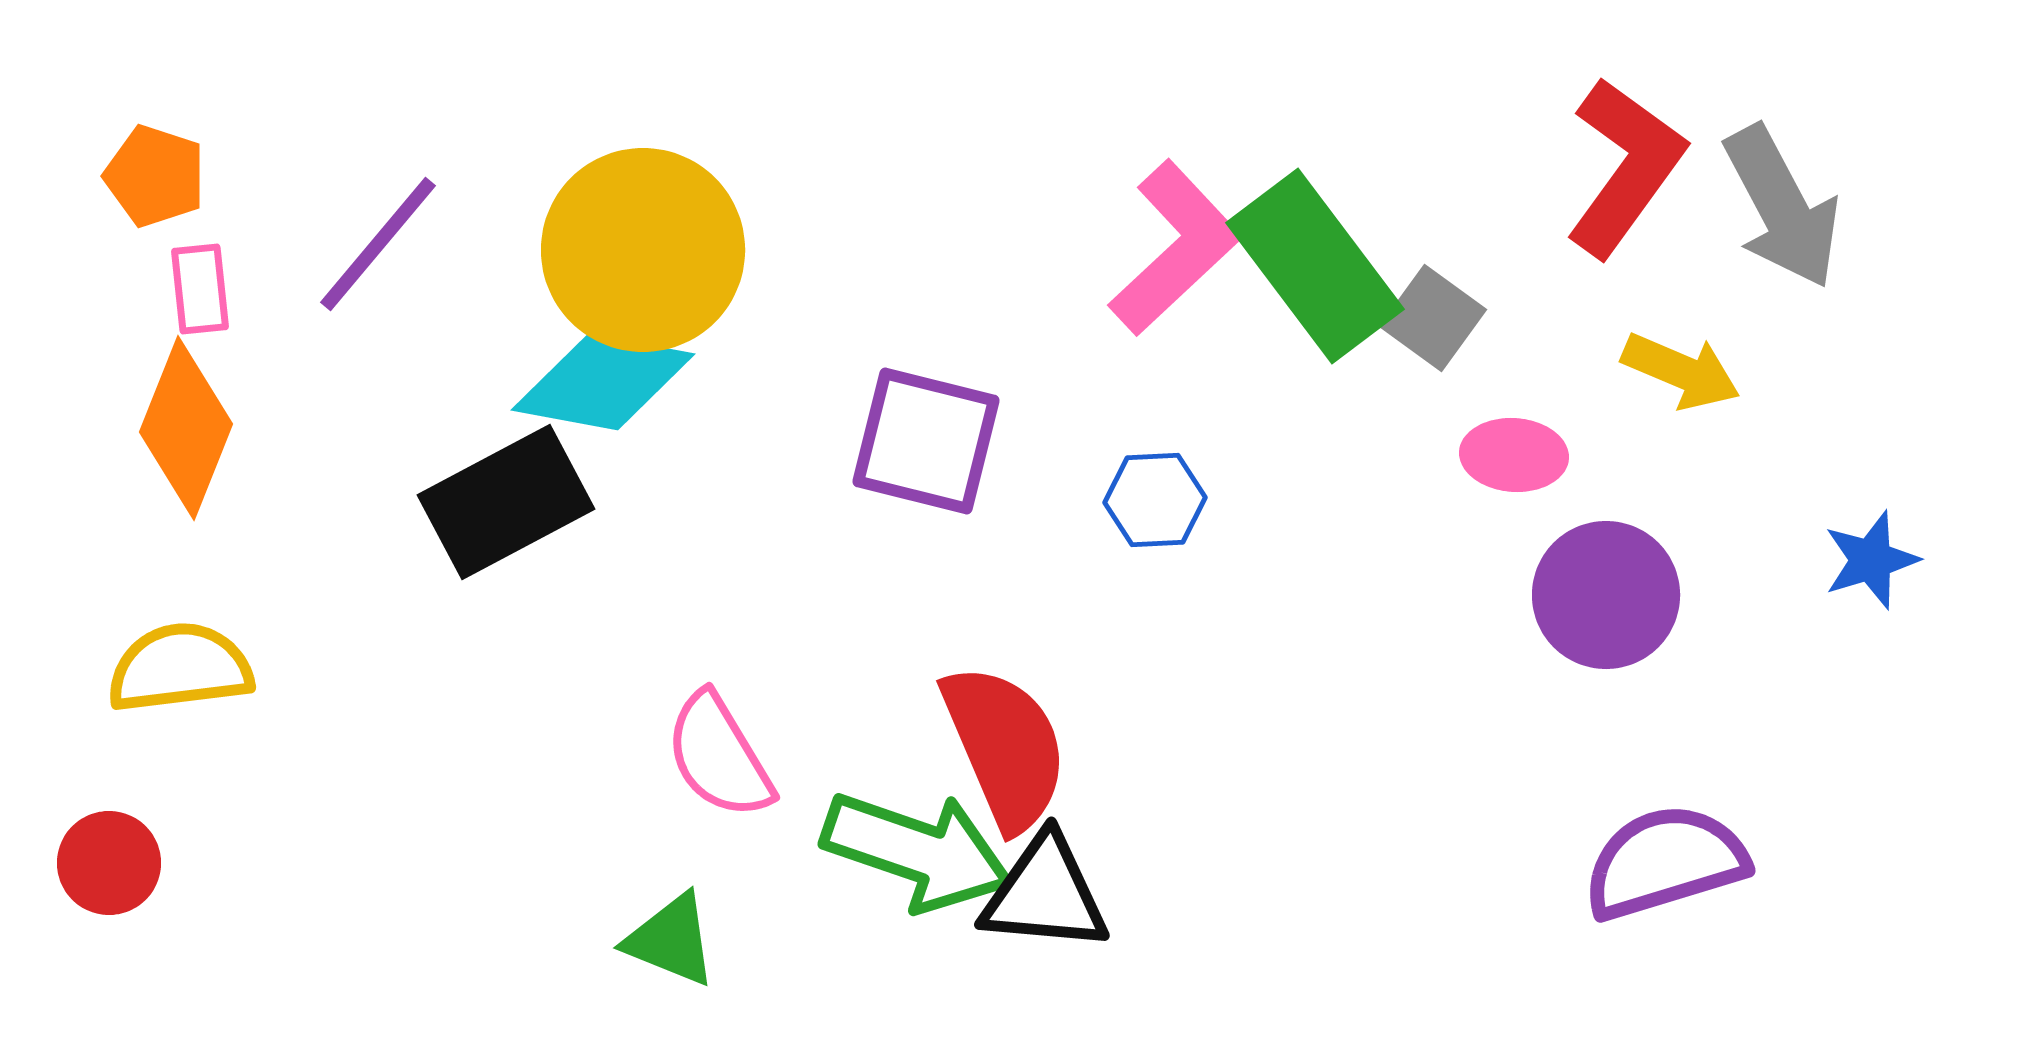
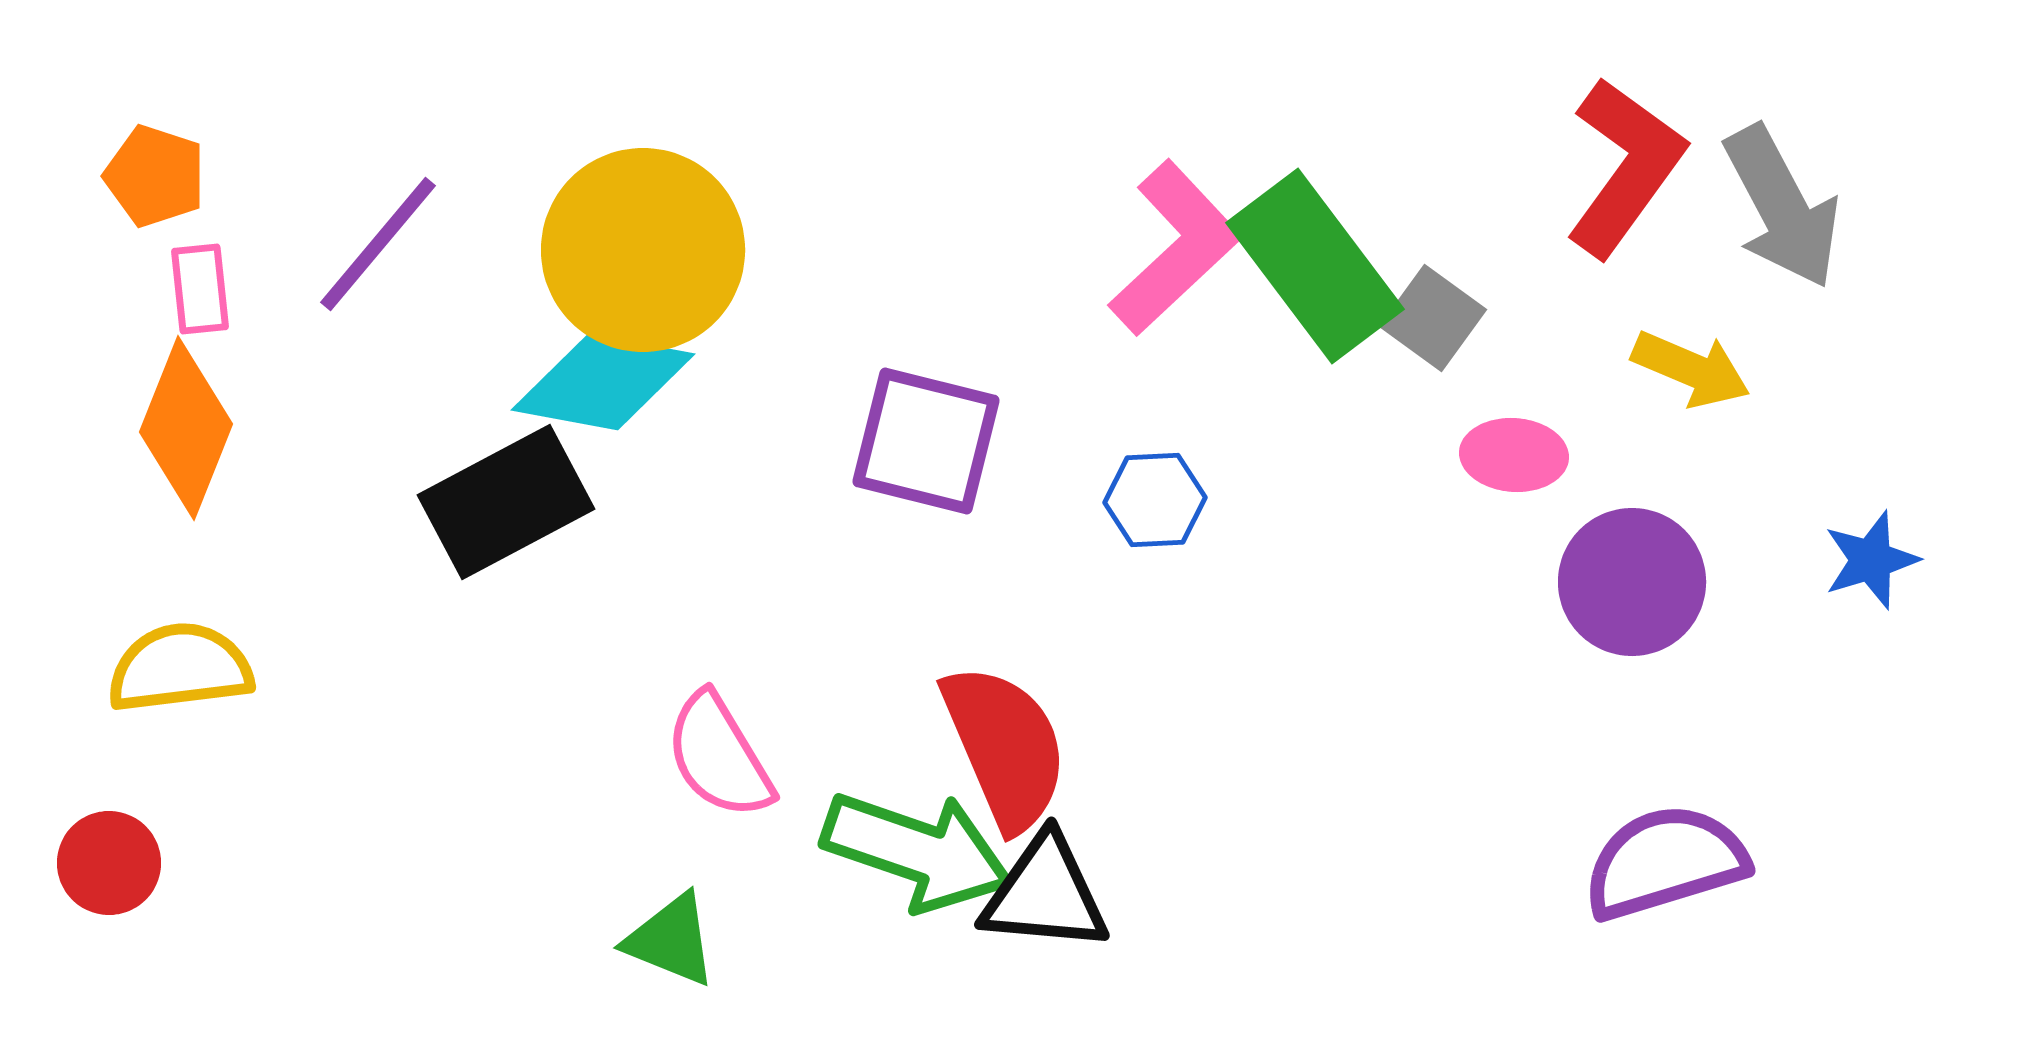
yellow arrow: moved 10 px right, 2 px up
purple circle: moved 26 px right, 13 px up
